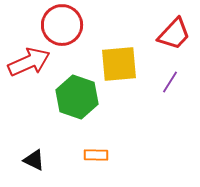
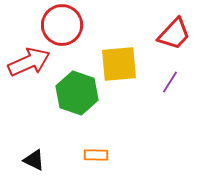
green hexagon: moved 4 px up
